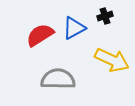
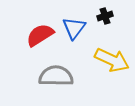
blue triangle: rotated 25 degrees counterclockwise
gray semicircle: moved 2 px left, 3 px up
